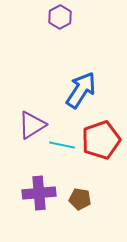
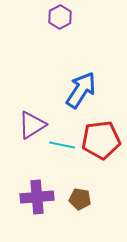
red pentagon: rotated 12 degrees clockwise
purple cross: moved 2 px left, 4 px down
